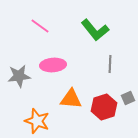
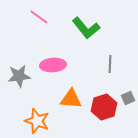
pink line: moved 1 px left, 9 px up
green L-shape: moved 9 px left, 2 px up
